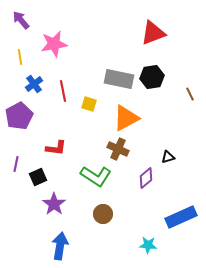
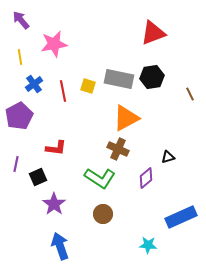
yellow square: moved 1 px left, 18 px up
green L-shape: moved 4 px right, 2 px down
blue arrow: rotated 28 degrees counterclockwise
